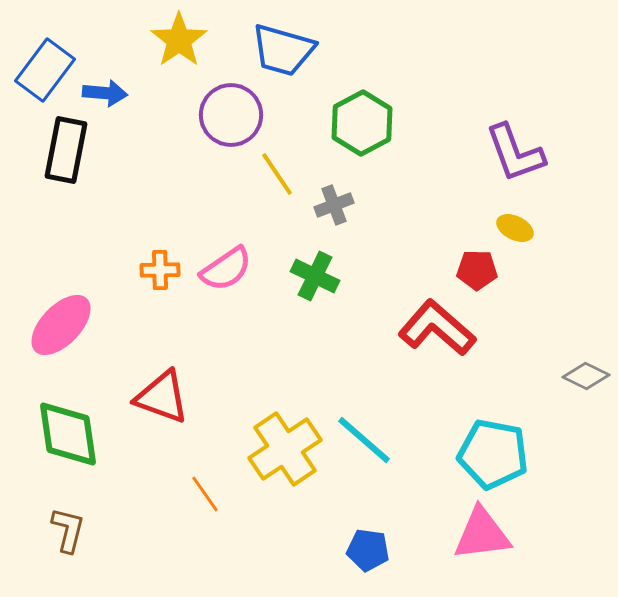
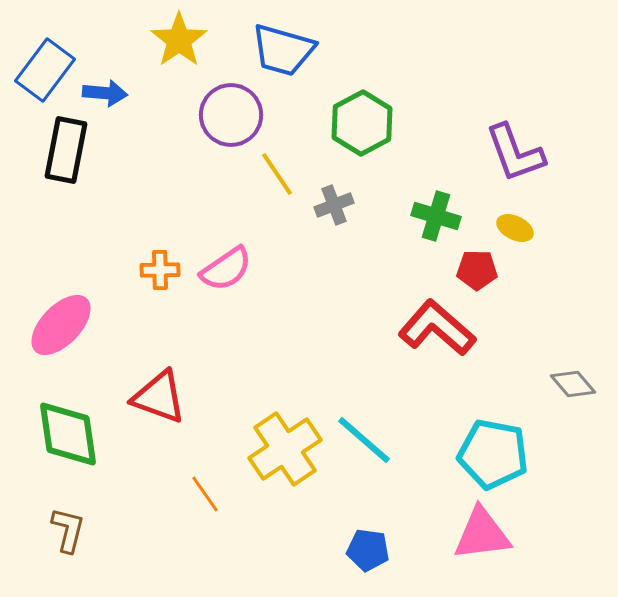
green cross: moved 121 px right, 60 px up; rotated 9 degrees counterclockwise
gray diamond: moved 13 px left, 8 px down; rotated 24 degrees clockwise
red triangle: moved 3 px left
